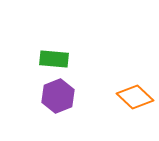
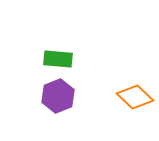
green rectangle: moved 4 px right
